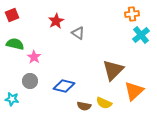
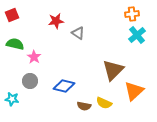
red star: rotated 21 degrees clockwise
cyan cross: moved 4 px left
